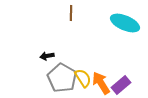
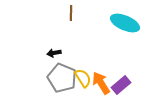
black arrow: moved 7 px right, 3 px up
gray pentagon: rotated 8 degrees counterclockwise
